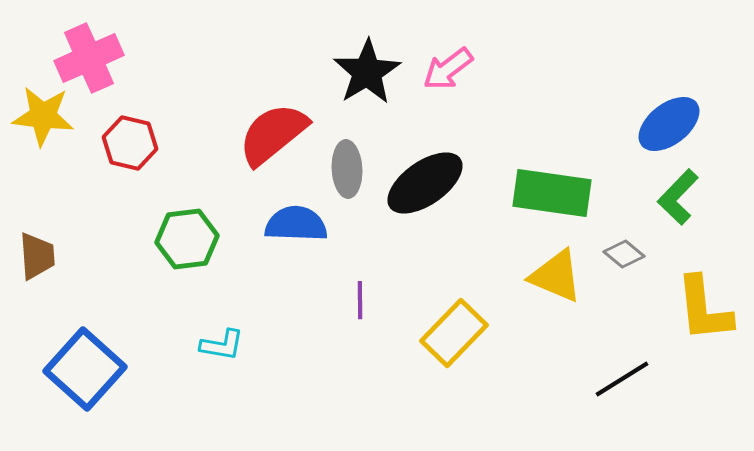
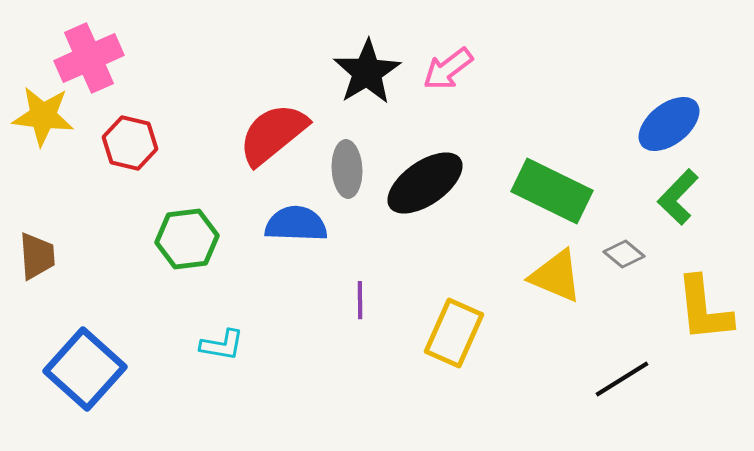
green rectangle: moved 2 px up; rotated 18 degrees clockwise
yellow rectangle: rotated 20 degrees counterclockwise
